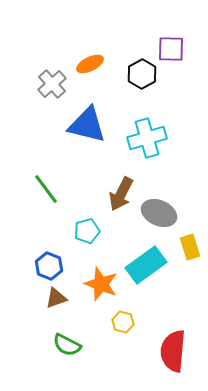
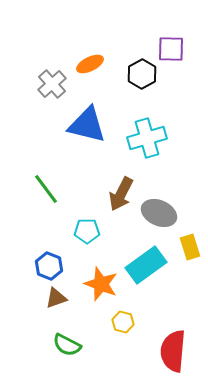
cyan pentagon: rotated 15 degrees clockwise
